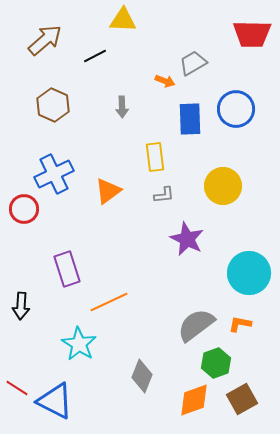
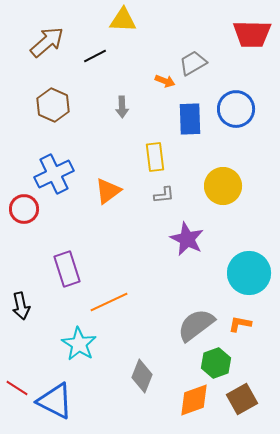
brown arrow: moved 2 px right, 2 px down
black arrow: rotated 16 degrees counterclockwise
